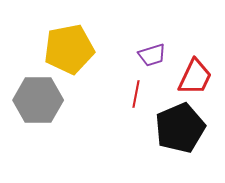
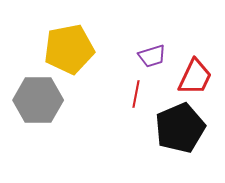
purple trapezoid: moved 1 px down
